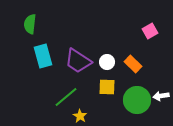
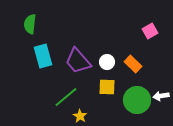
purple trapezoid: rotated 16 degrees clockwise
